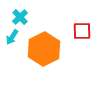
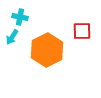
cyan cross: rotated 35 degrees counterclockwise
orange hexagon: moved 3 px right, 1 px down
